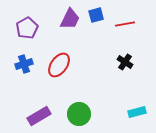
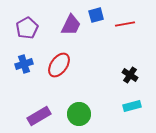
purple trapezoid: moved 1 px right, 6 px down
black cross: moved 5 px right, 13 px down
cyan rectangle: moved 5 px left, 6 px up
